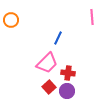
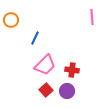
blue line: moved 23 px left
pink trapezoid: moved 2 px left, 2 px down
red cross: moved 4 px right, 3 px up
red square: moved 3 px left, 3 px down
